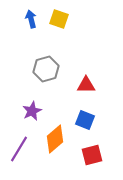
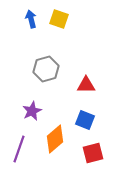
purple line: rotated 12 degrees counterclockwise
red square: moved 1 px right, 2 px up
